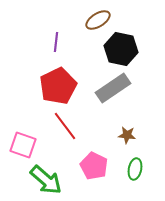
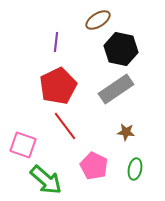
gray rectangle: moved 3 px right, 1 px down
brown star: moved 1 px left, 3 px up
